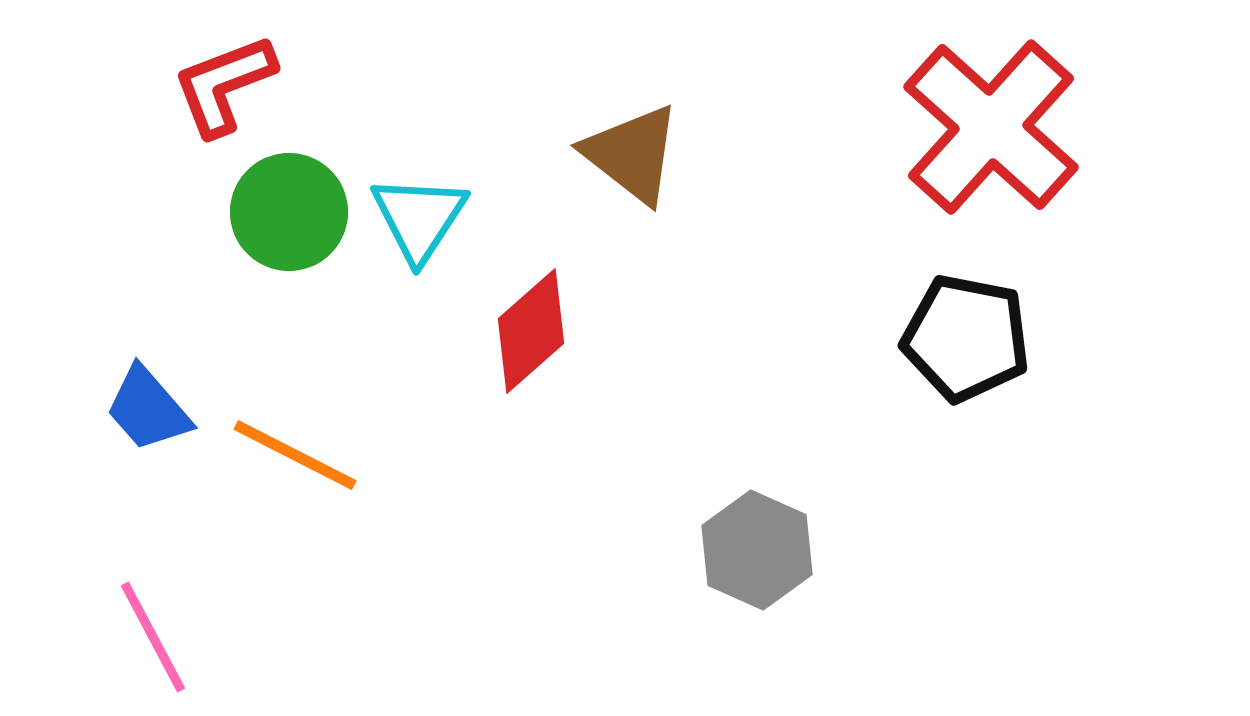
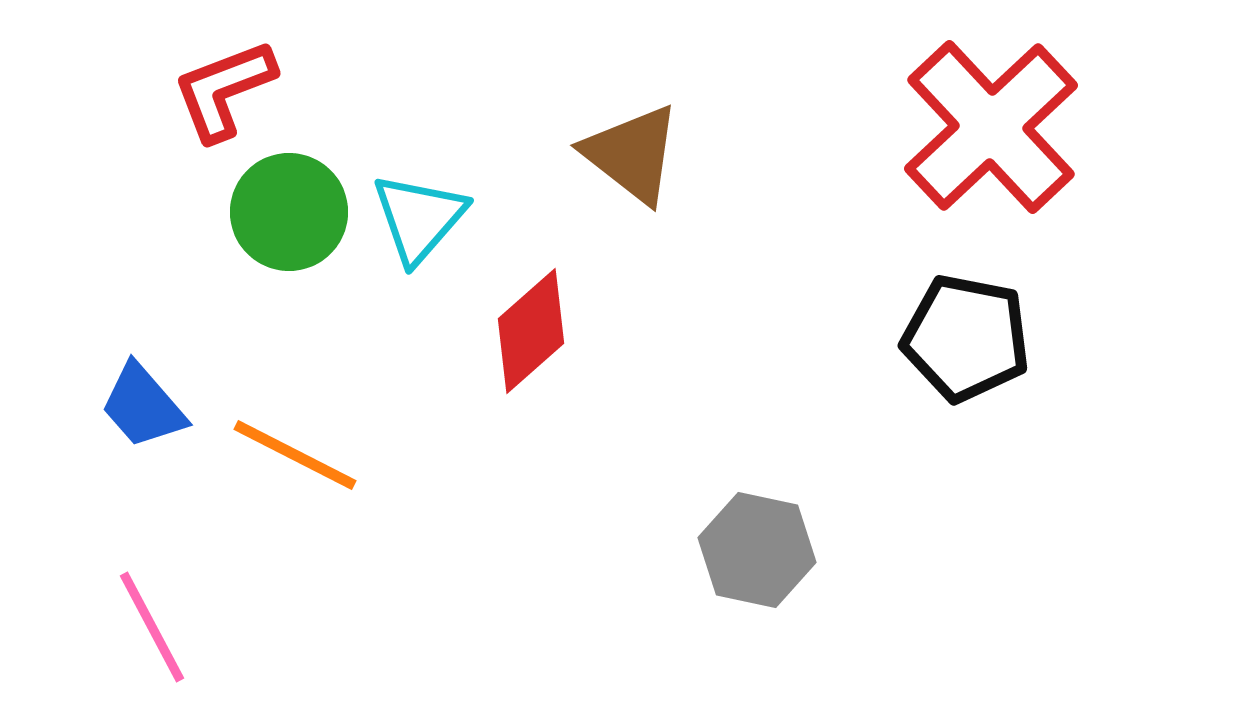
red L-shape: moved 5 px down
red cross: rotated 5 degrees clockwise
cyan triangle: rotated 8 degrees clockwise
blue trapezoid: moved 5 px left, 3 px up
gray hexagon: rotated 12 degrees counterclockwise
pink line: moved 1 px left, 10 px up
